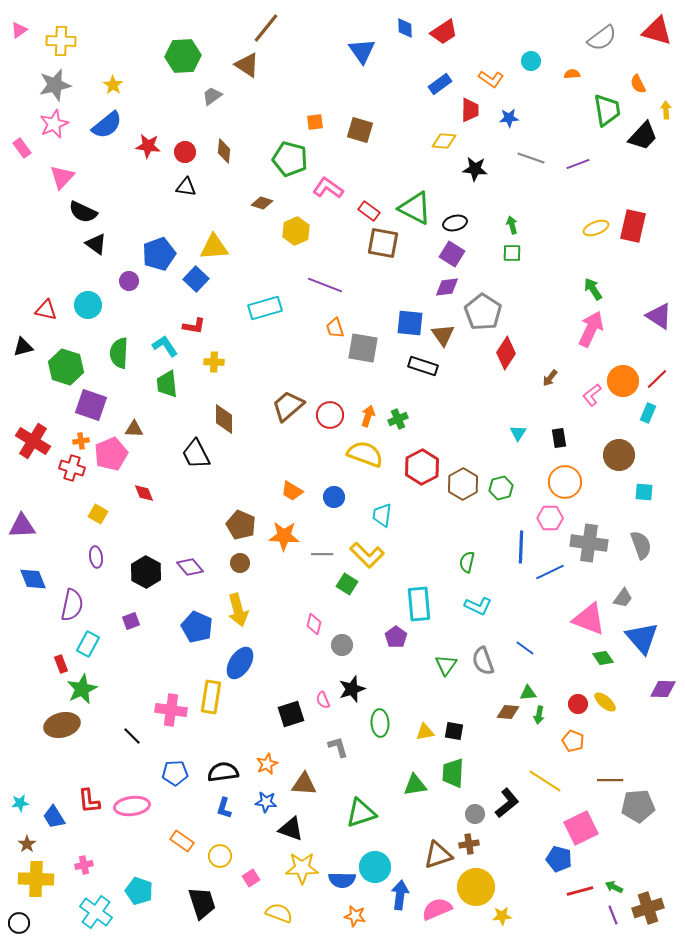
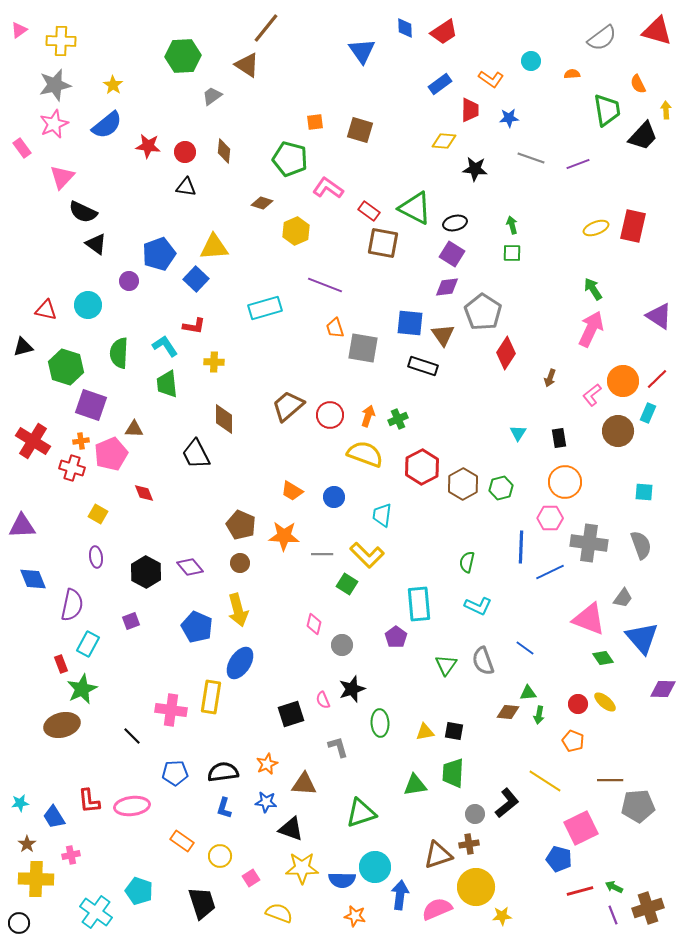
brown arrow at (550, 378): rotated 18 degrees counterclockwise
brown circle at (619, 455): moved 1 px left, 24 px up
pink cross at (84, 865): moved 13 px left, 10 px up
